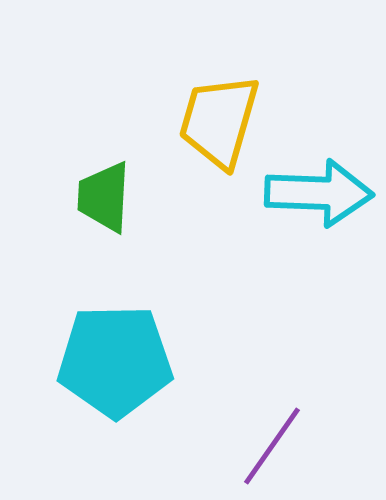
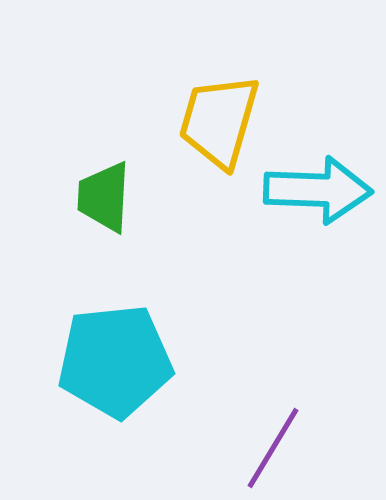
cyan arrow: moved 1 px left, 3 px up
cyan pentagon: rotated 5 degrees counterclockwise
purple line: moved 1 px right, 2 px down; rotated 4 degrees counterclockwise
